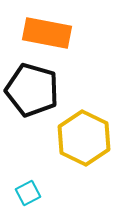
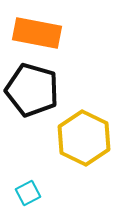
orange rectangle: moved 10 px left
